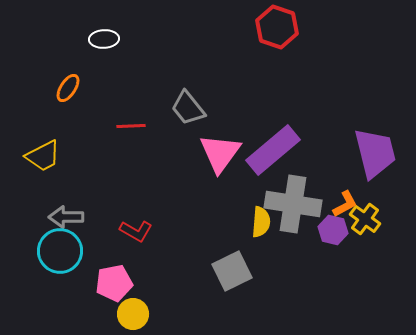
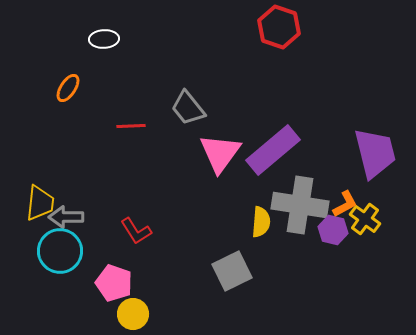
red hexagon: moved 2 px right
yellow trapezoid: moved 3 px left, 47 px down; rotated 57 degrees counterclockwise
gray cross: moved 7 px right, 1 px down
red L-shape: rotated 28 degrees clockwise
pink pentagon: rotated 30 degrees clockwise
